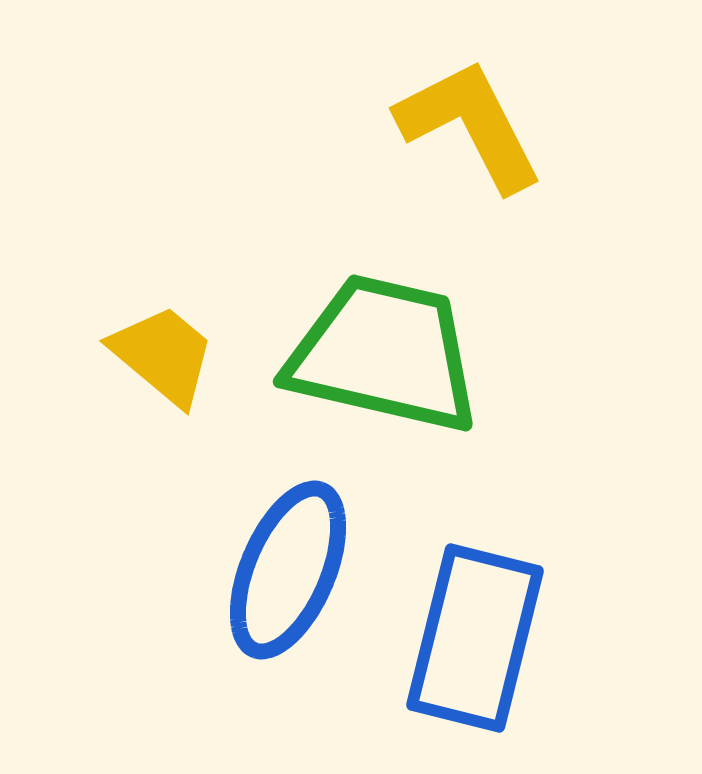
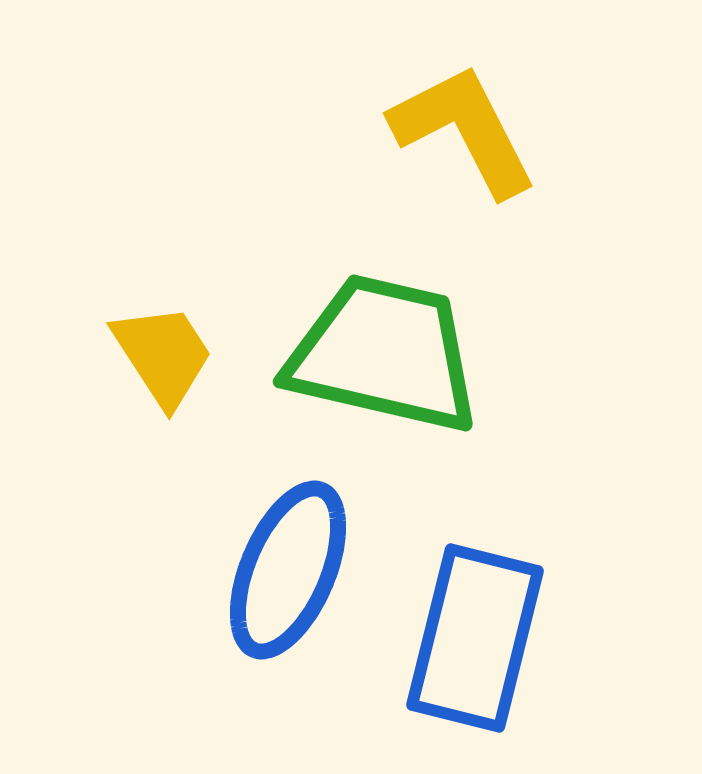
yellow L-shape: moved 6 px left, 5 px down
yellow trapezoid: rotated 17 degrees clockwise
